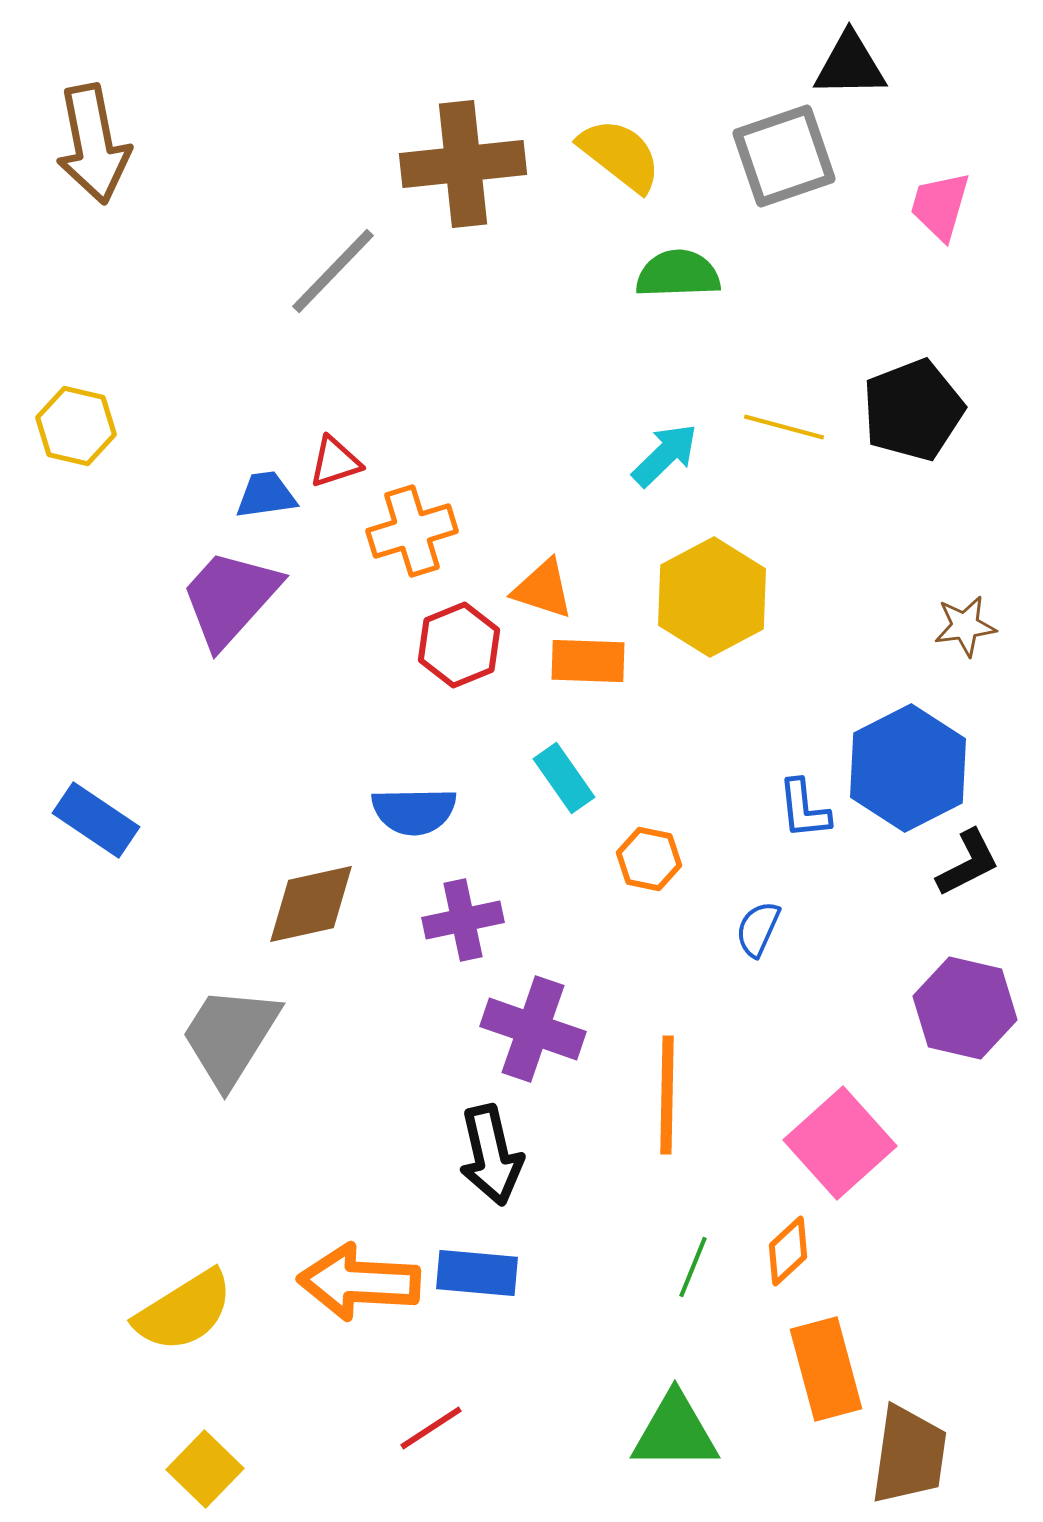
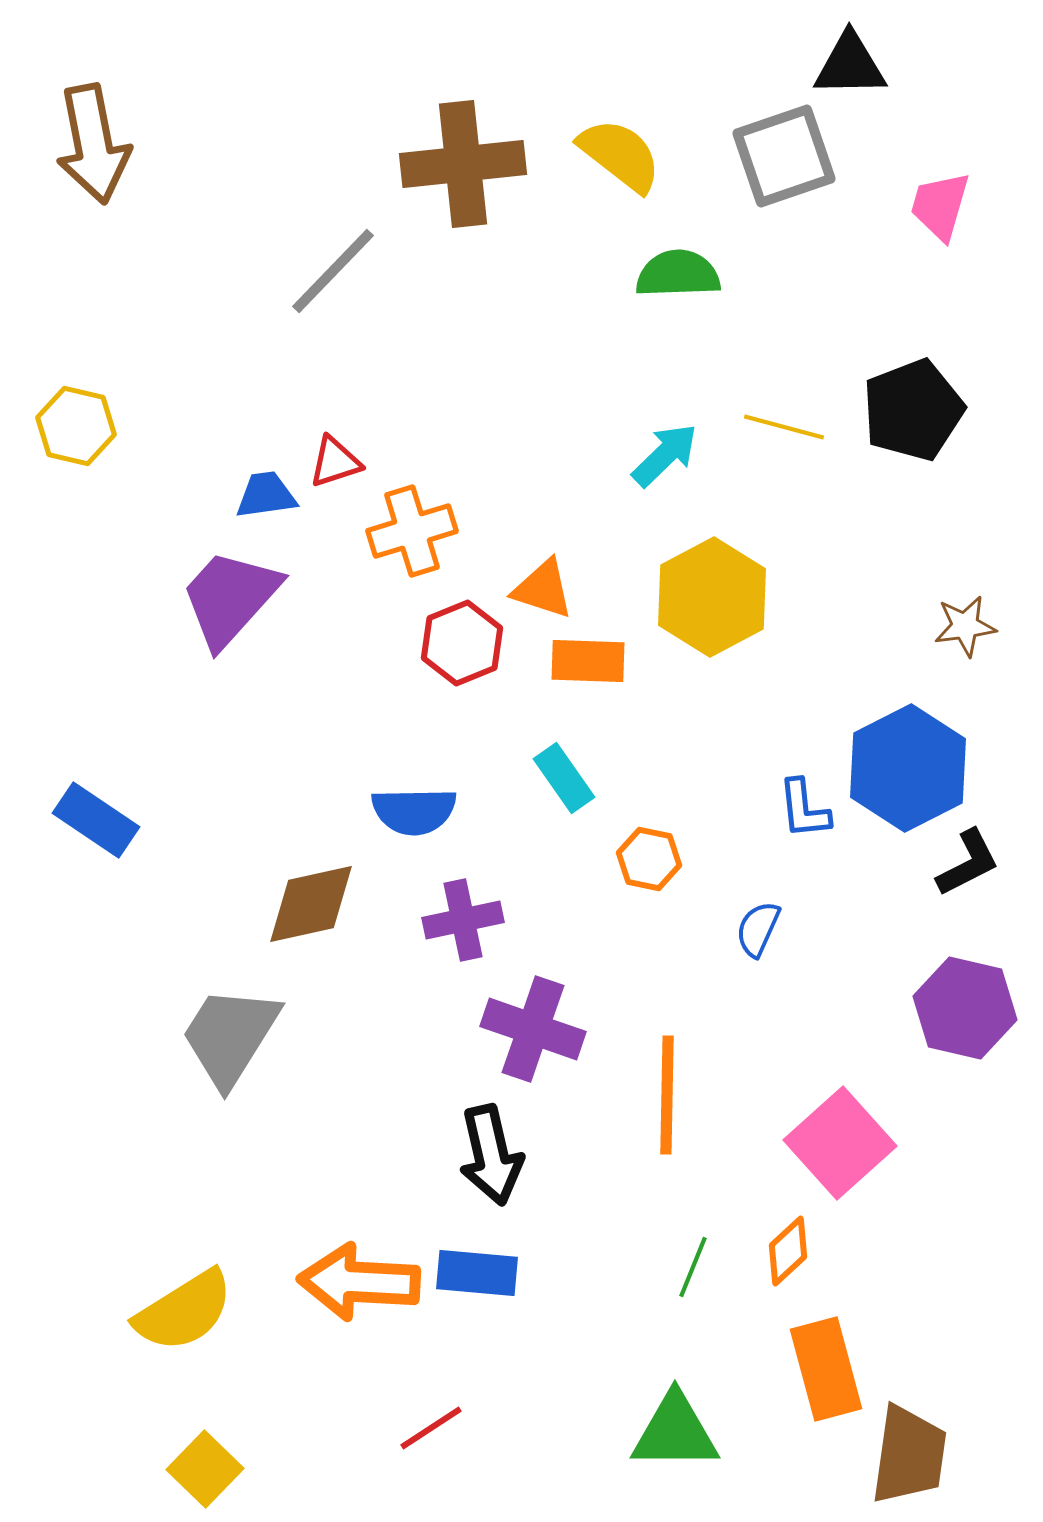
red hexagon at (459, 645): moved 3 px right, 2 px up
